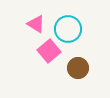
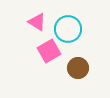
pink triangle: moved 1 px right, 2 px up
pink square: rotated 10 degrees clockwise
